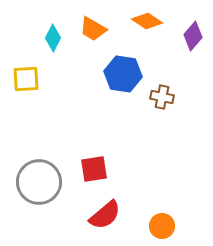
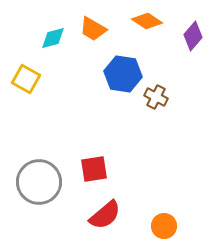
cyan diamond: rotated 48 degrees clockwise
yellow square: rotated 32 degrees clockwise
brown cross: moved 6 px left; rotated 15 degrees clockwise
orange circle: moved 2 px right
